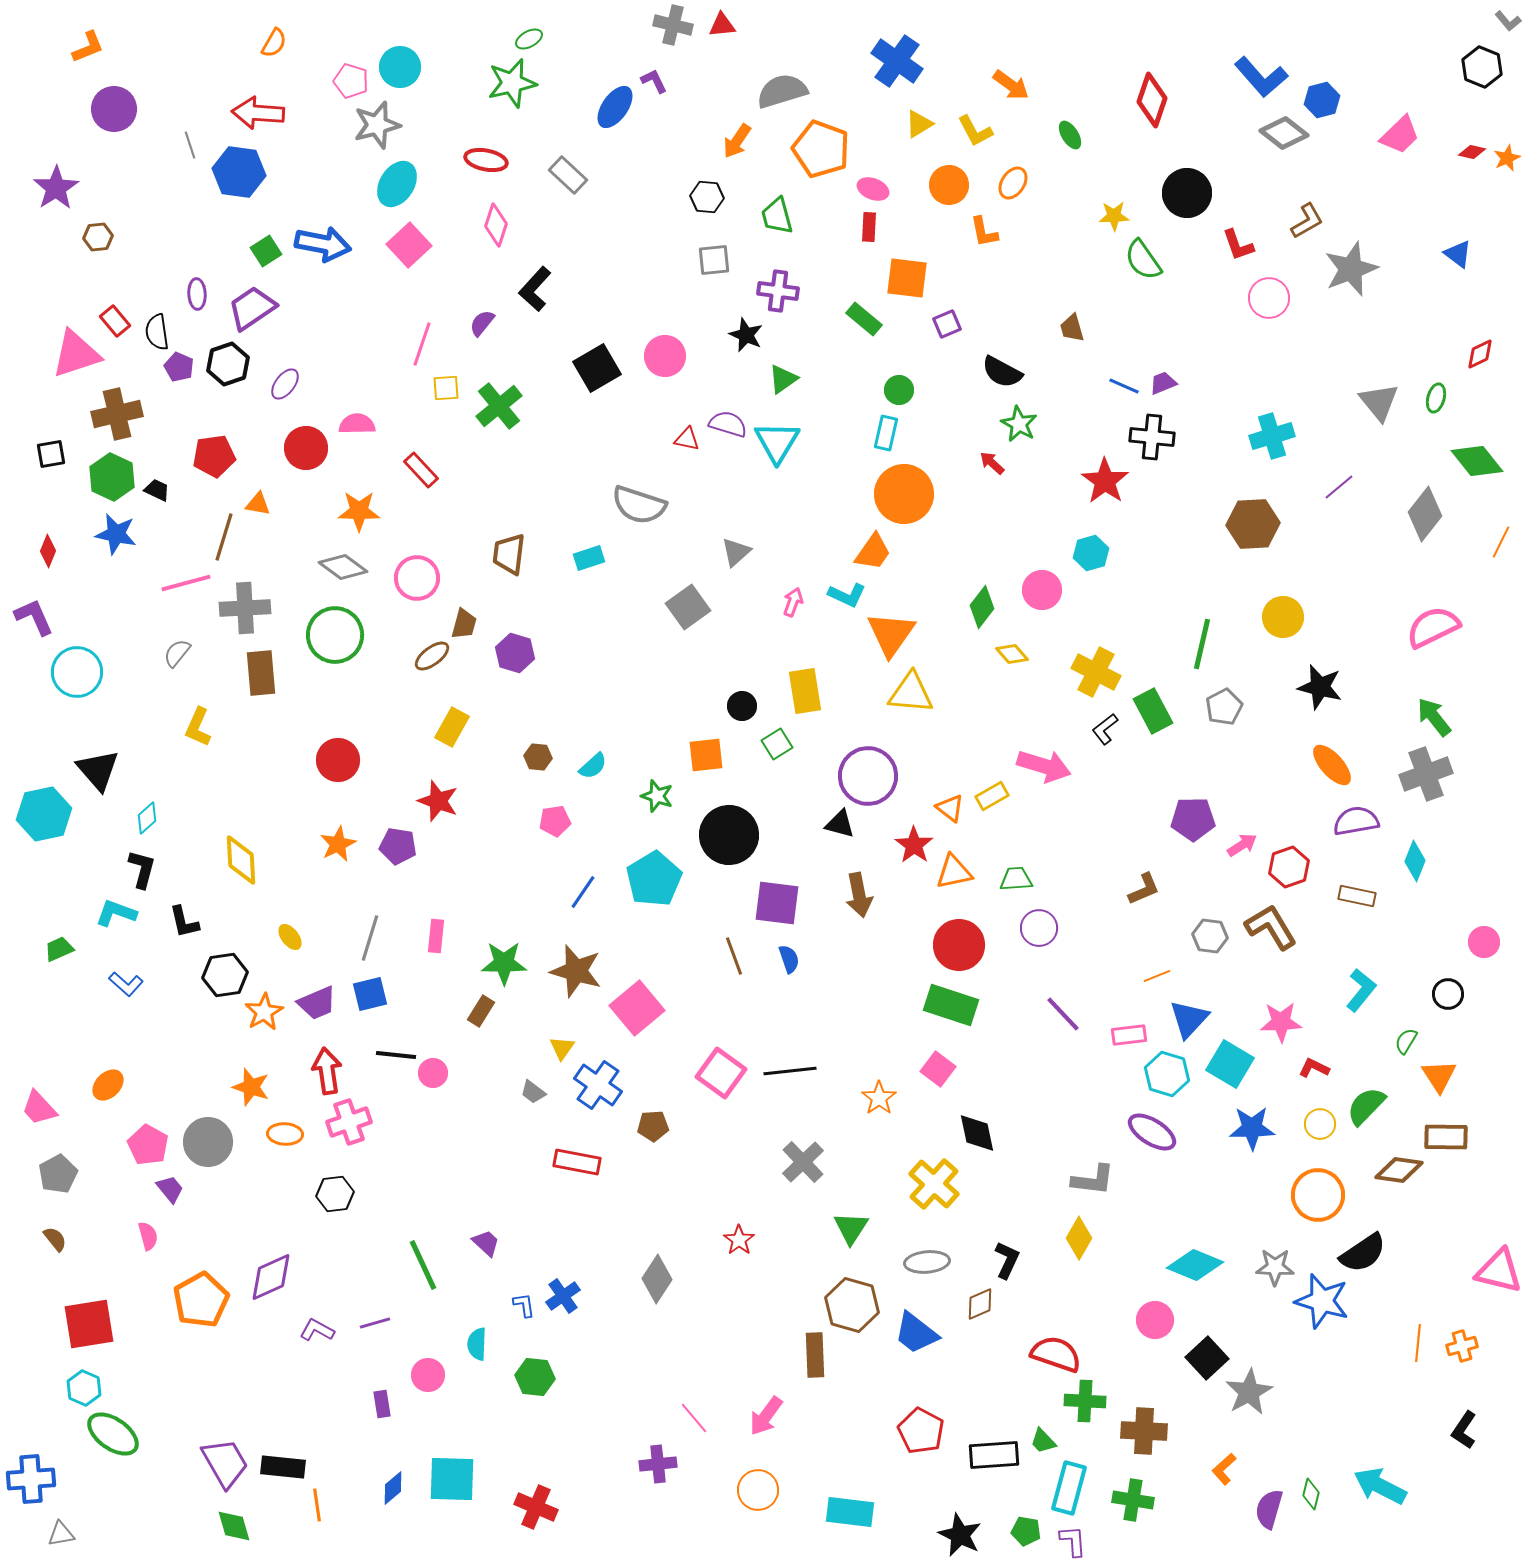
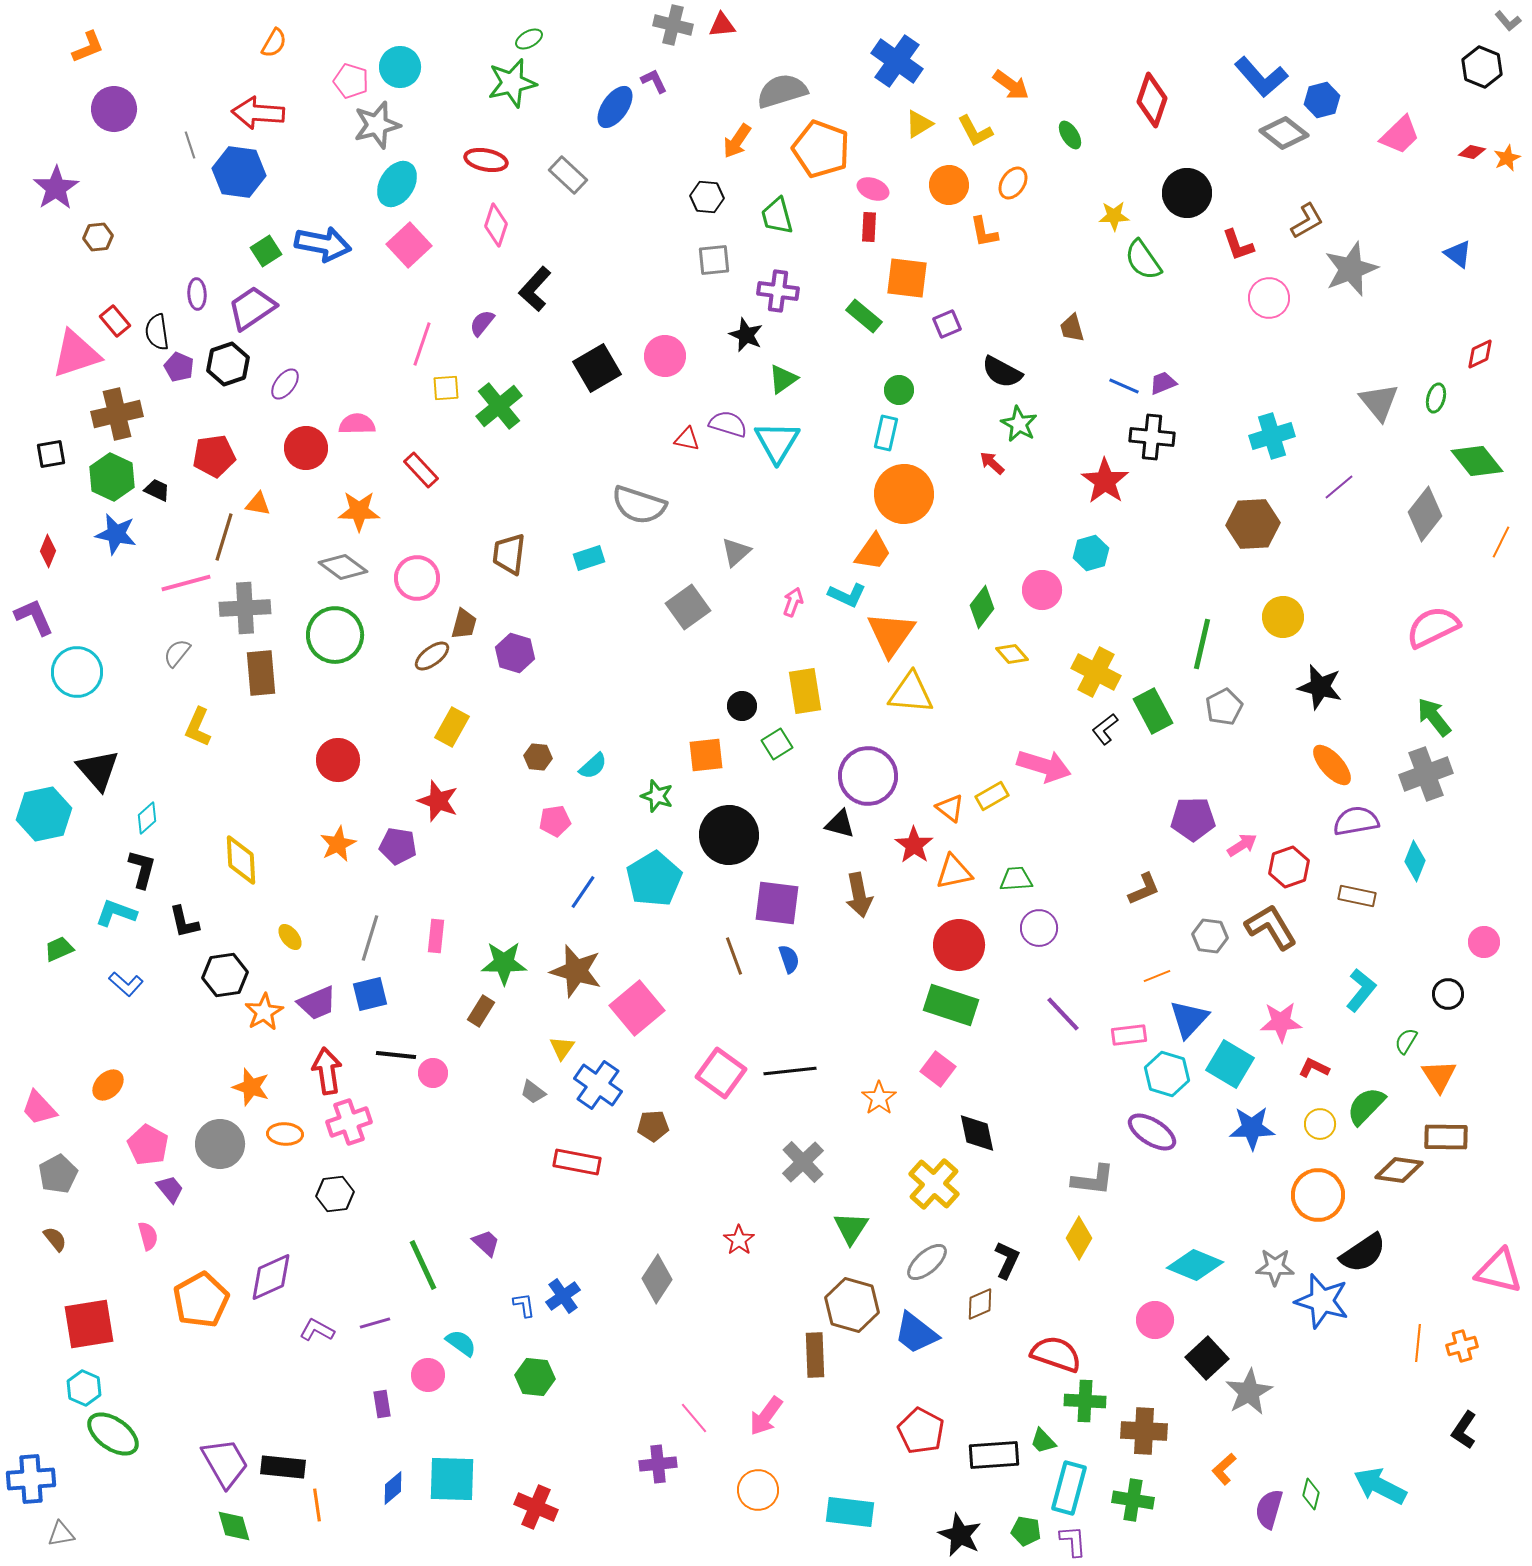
green rectangle at (864, 319): moved 3 px up
gray circle at (208, 1142): moved 12 px right, 2 px down
gray ellipse at (927, 1262): rotated 36 degrees counterclockwise
cyan semicircle at (477, 1344): moved 16 px left, 1 px up; rotated 124 degrees clockwise
